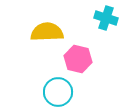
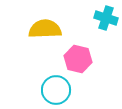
yellow semicircle: moved 2 px left, 3 px up
cyan circle: moved 2 px left, 2 px up
